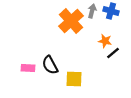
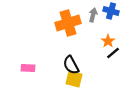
gray arrow: moved 1 px right, 4 px down
orange cross: moved 3 px left, 2 px down; rotated 25 degrees clockwise
orange star: moved 3 px right; rotated 24 degrees clockwise
black semicircle: moved 21 px right
yellow square: rotated 12 degrees clockwise
